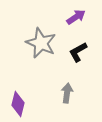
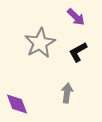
purple arrow: rotated 78 degrees clockwise
gray star: moved 1 px left; rotated 20 degrees clockwise
purple diamond: moved 1 px left; rotated 35 degrees counterclockwise
